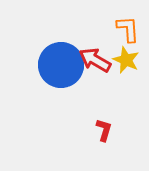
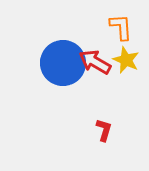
orange L-shape: moved 7 px left, 2 px up
red arrow: moved 2 px down
blue circle: moved 2 px right, 2 px up
